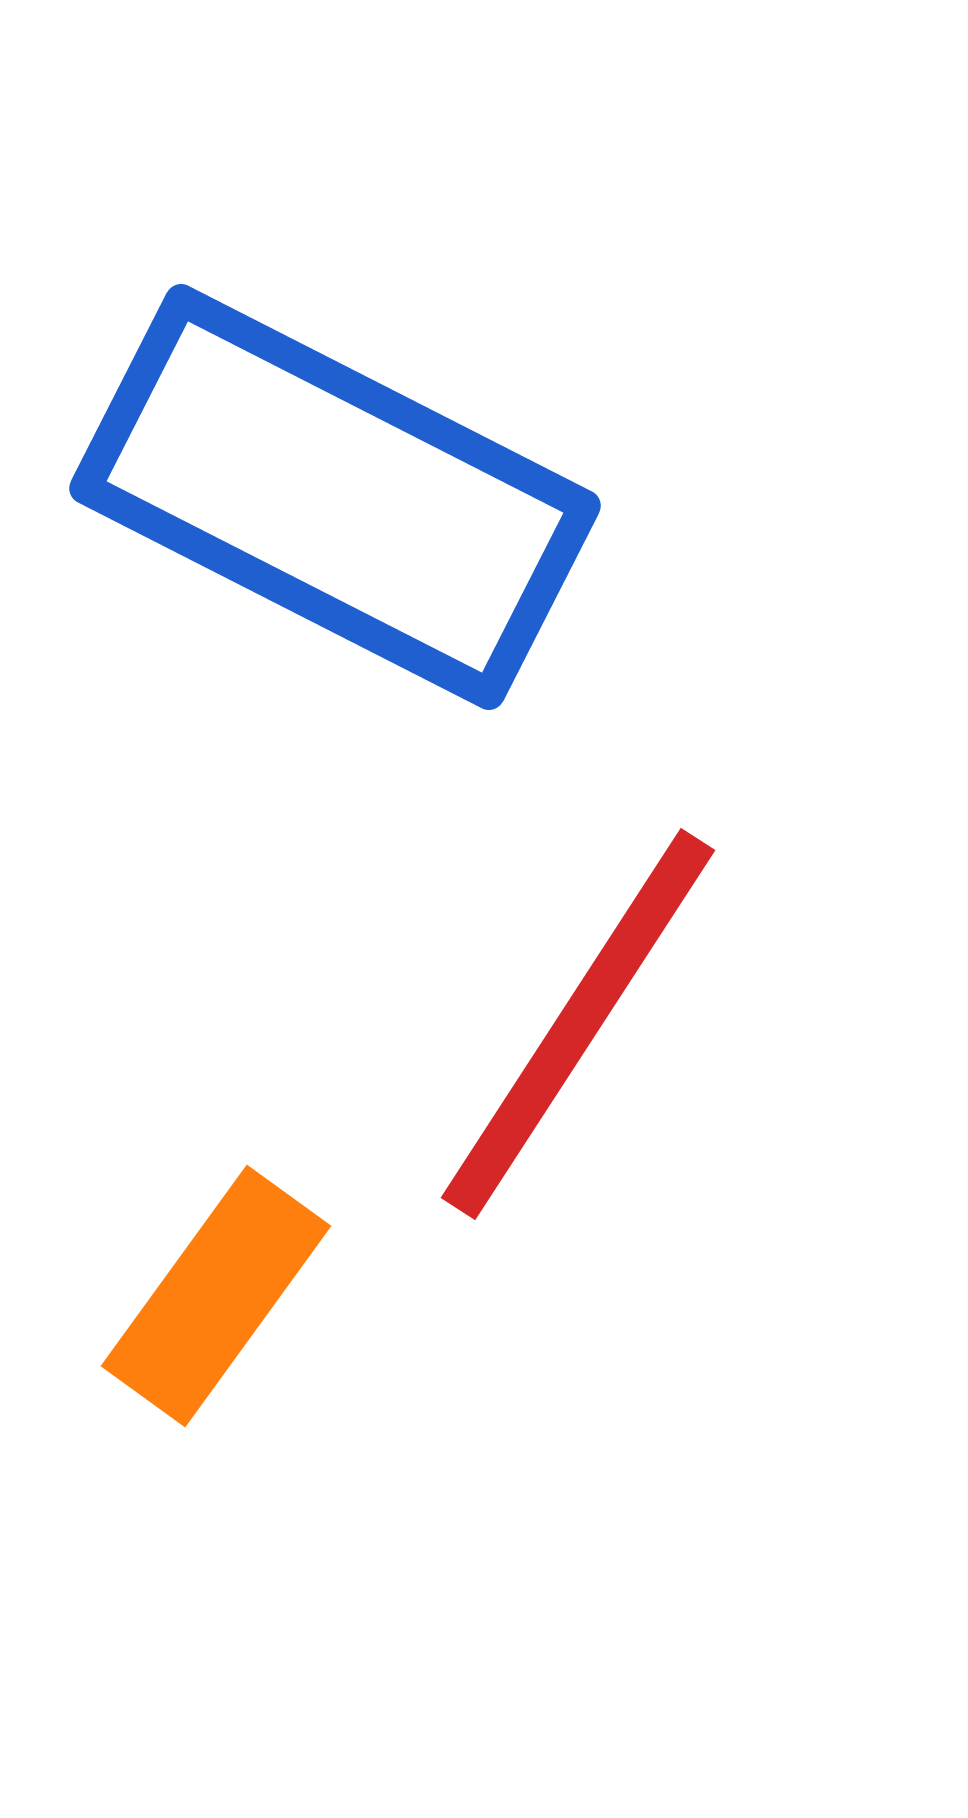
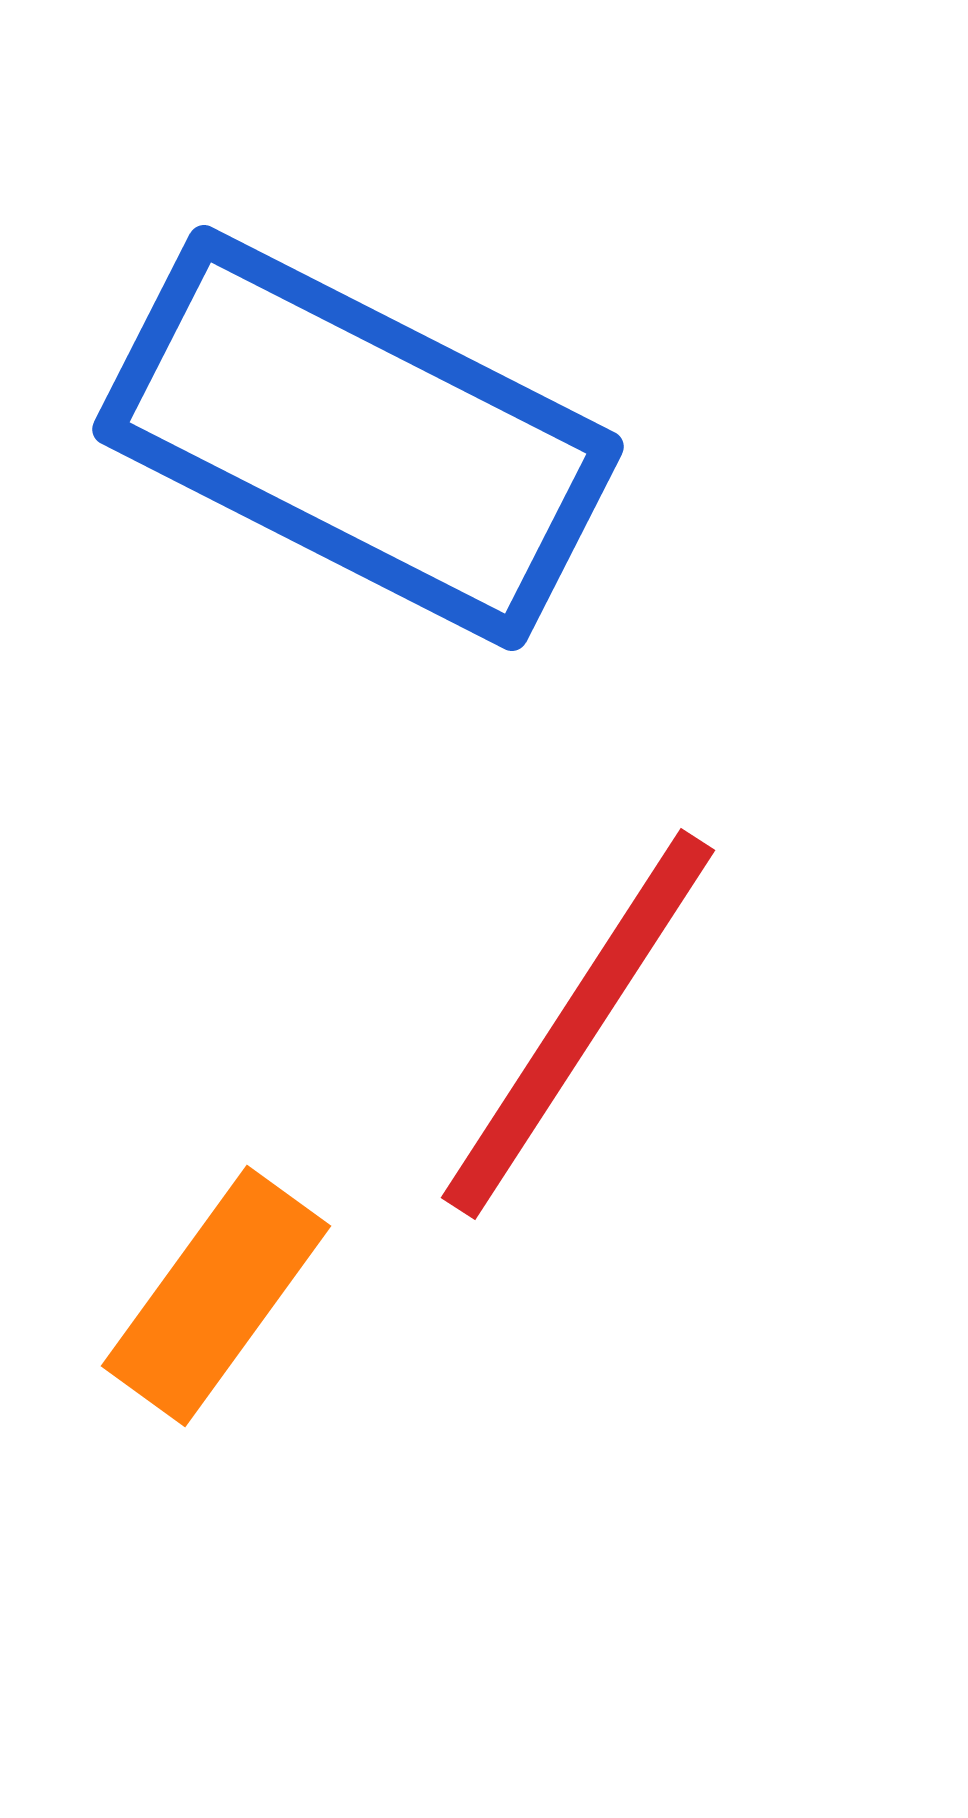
blue rectangle: moved 23 px right, 59 px up
